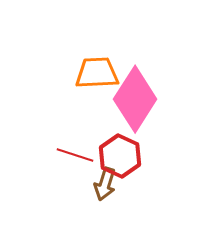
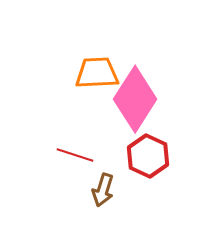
red hexagon: moved 28 px right
brown arrow: moved 2 px left, 6 px down
